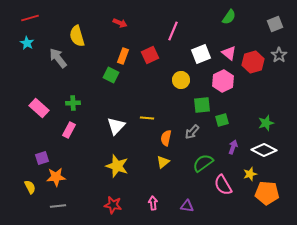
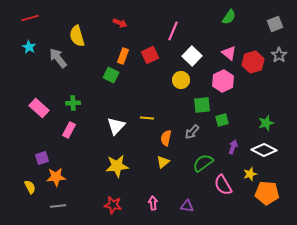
cyan star at (27, 43): moved 2 px right, 4 px down
white square at (201, 54): moved 9 px left, 2 px down; rotated 24 degrees counterclockwise
yellow star at (117, 166): rotated 25 degrees counterclockwise
